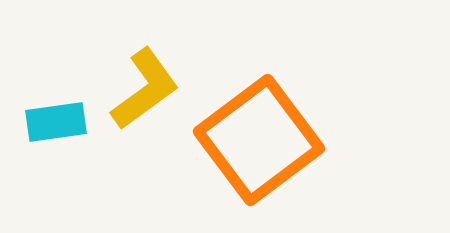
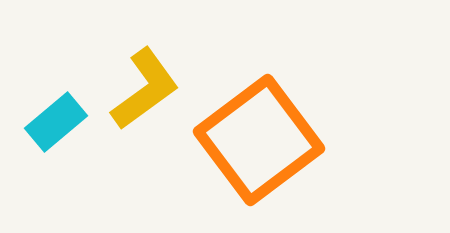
cyan rectangle: rotated 32 degrees counterclockwise
